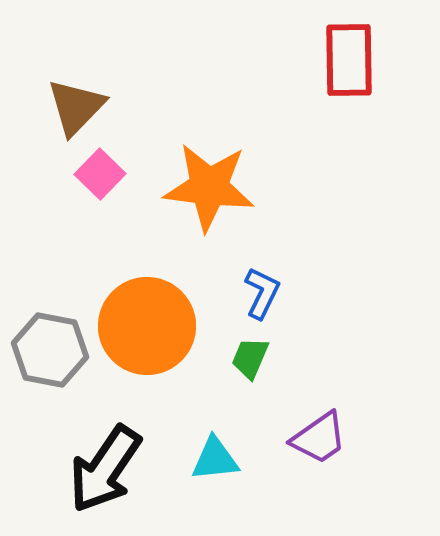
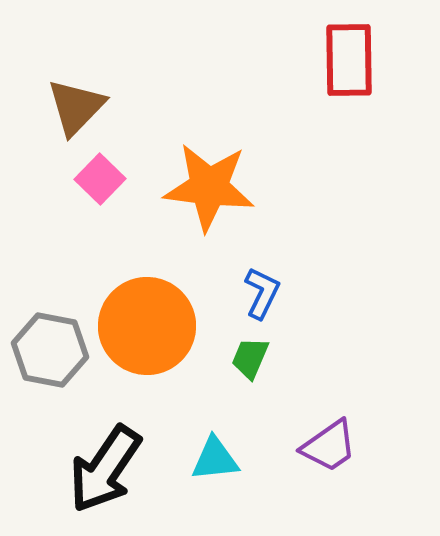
pink square: moved 5 px down
purple trapezoid: moved 10 px right, 8 px down
